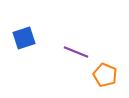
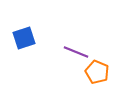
orange pentagon: moved 8 px left, 3 px up
